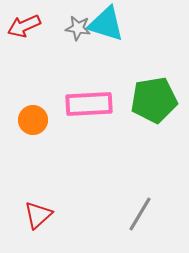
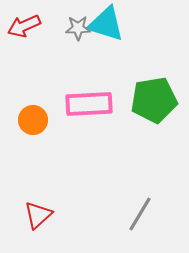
gray star: rotated 10 degrees counterclockwise
